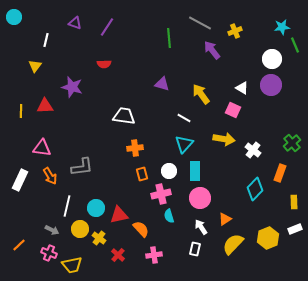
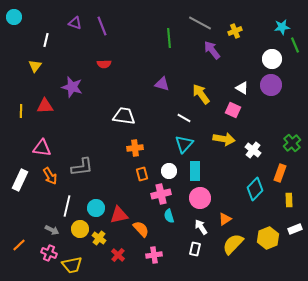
purple line at (107, 27): moved 5 px left, 1 px up; rotated 54 degrees counterclockwise
yellow rectangle at (294, 202): moved 5 px left, 2 px up
